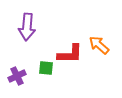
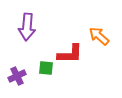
orange arrow: moved 9 px up
